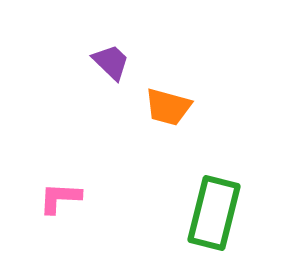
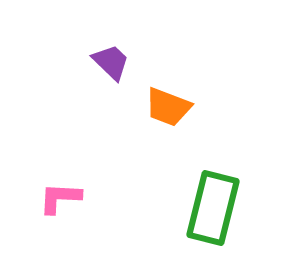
orange trapezoid: rotated 6 degrees clockwise
green rectangle: moved 1 px left, 5 px up
